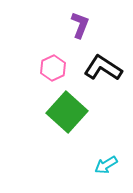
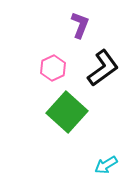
black L-shape: rotated 111 degrees clockwise
